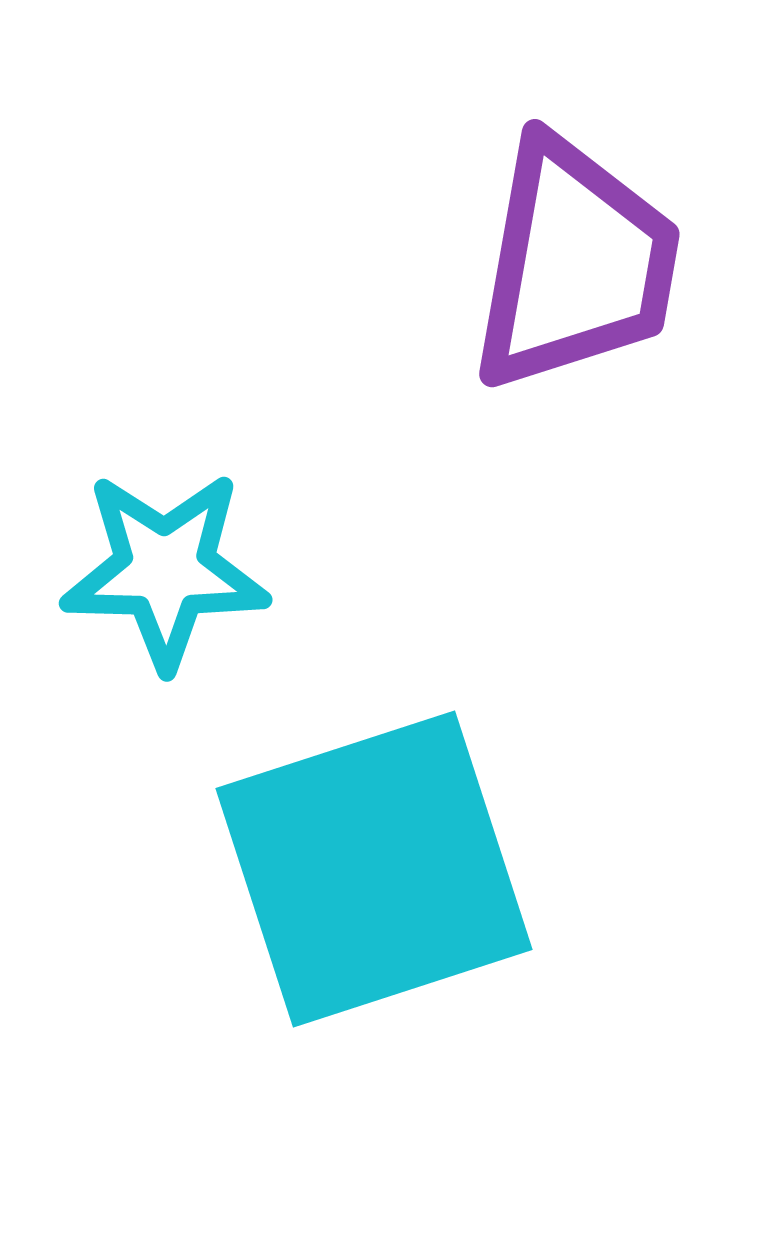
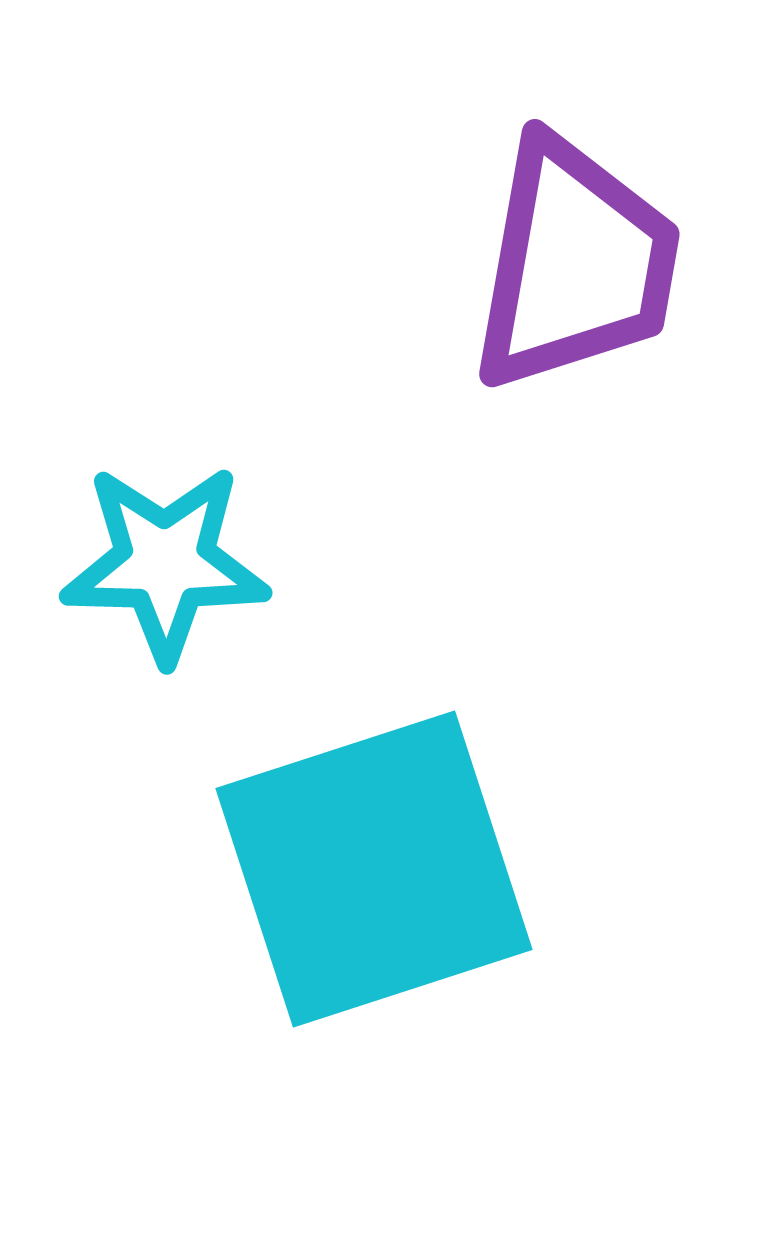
cyan star: moved 7 px up
